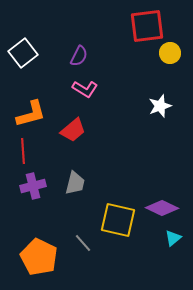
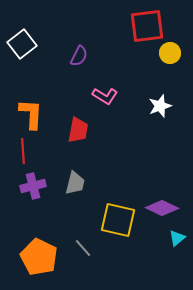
white square: moved 1 px left, 9 px up
pink L-shape: moved 20 px right, 7 px down
orange L-shape: rotated 72 degrees counterclockwise
red trapezoid: moved 5 px right; rotated 40 degrees counterclockwise
cyan triangle: moved 4 px right
gray line: moved 5 px down
